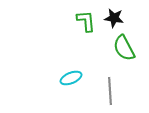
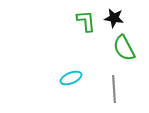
gray line: moved 4 px right, 2 px up
